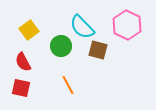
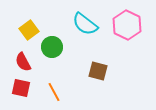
cyan semicircle: moved 3 px right, 3 px up; rotated 8 degrees counterclockwise
green circle: moved 9 px left, 1 px down
brown square: moved 21 px down
orange line: moved 14 px left, 7 px down
